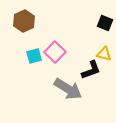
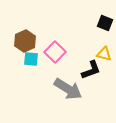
brown hexagon: moved 1 px right, 20 px down
cyan square: moved 3 px left, 3 px down; rotated 21 degrees clockwise
